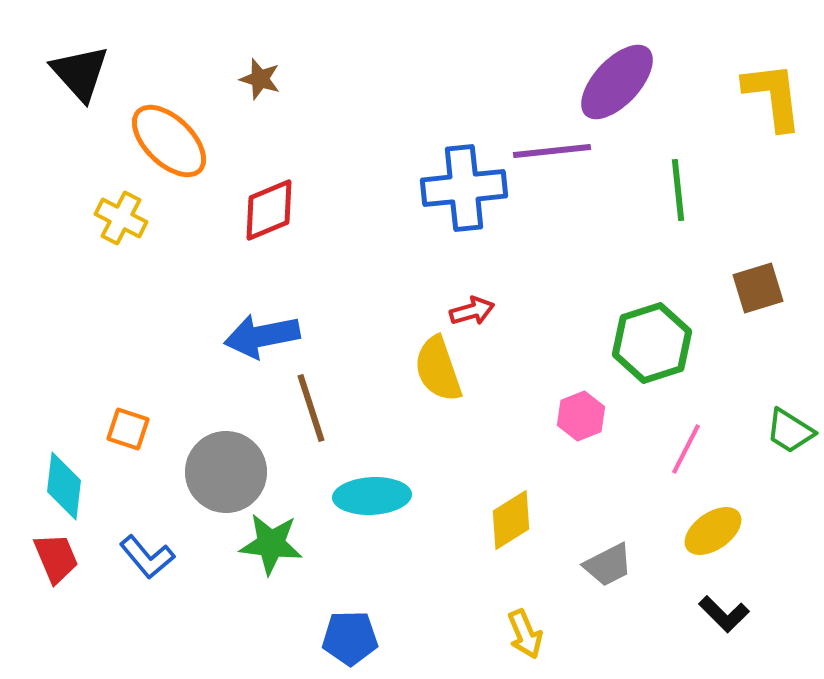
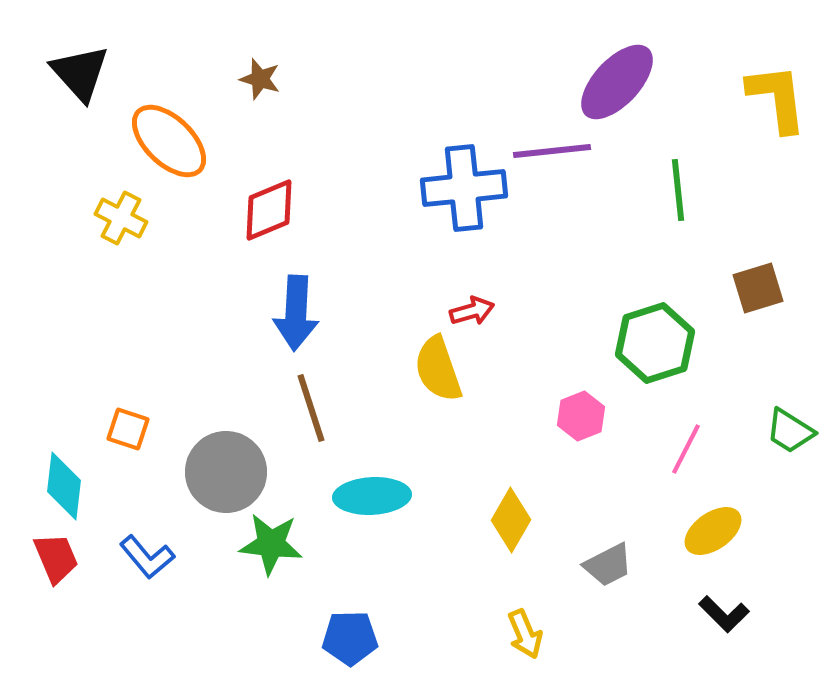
yellow L-shape: moved 4 px right, 2 px down
blue arrow: moved 34 px right, 23 px up; rotated 76 degrees counterclockwise
green hexagon: moved 3 px right
yellow diamond: rotated 28 degrees counterclockwise
